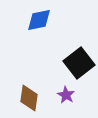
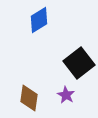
blue diamond: rotated 20 degrees counterclockwise
